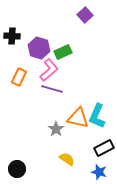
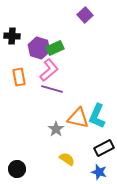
green rectangle: moved 8 px left, 4 px up
orange rectangle: rotated 36 degrees counterclockwise
